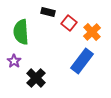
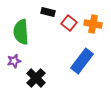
orange cross: moved 1 px right, 8 px up; rotated 36 degrees counterclockwise
purple star: rotated 24 degrees clockwise
